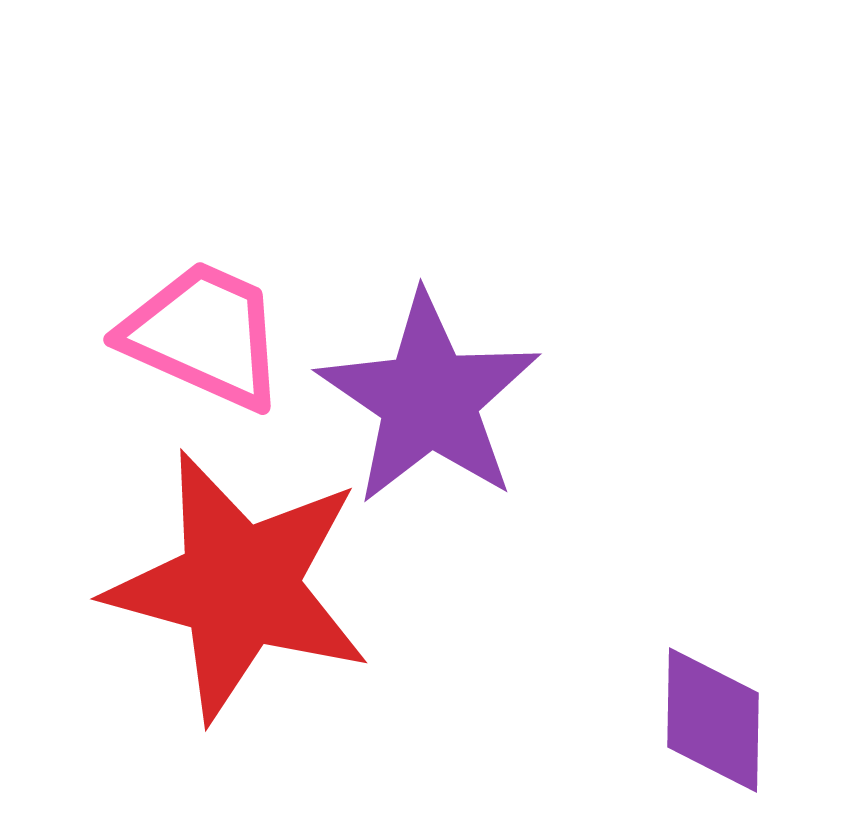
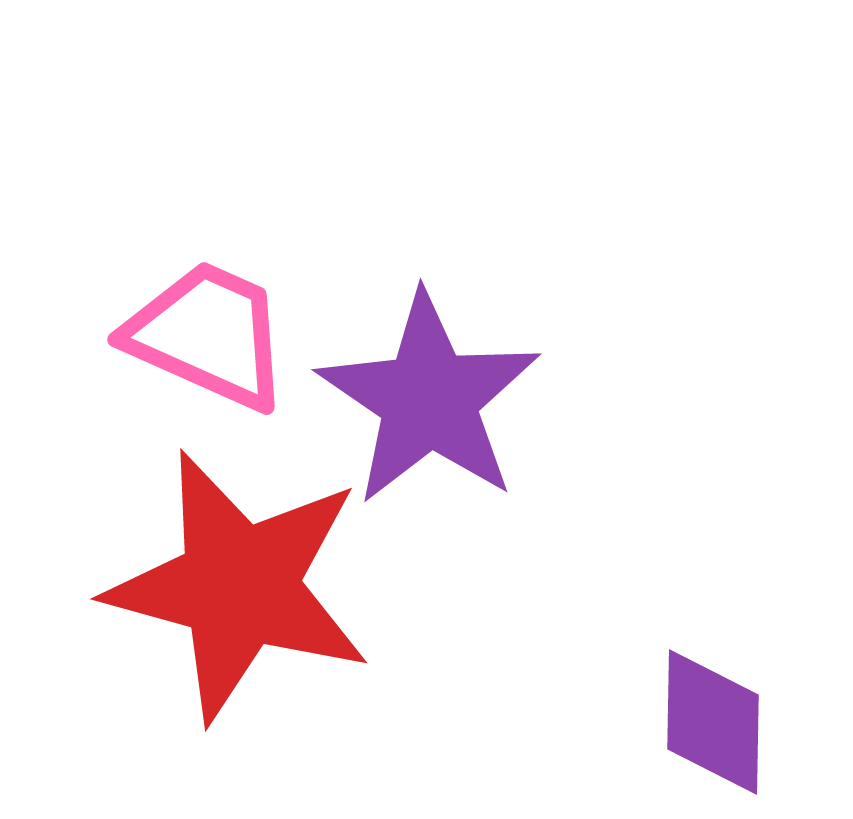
pink trapezoid: moved 4 px right
purple diamond: moved 2 px down
